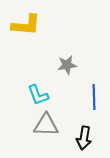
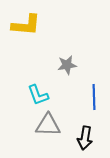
gray triangle: moved 2 px right
black arrow: moved 1 px right
